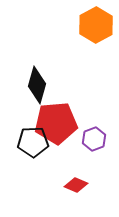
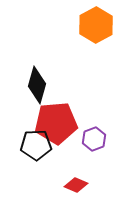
black pentagon: moved 3 px right, 3 px down
